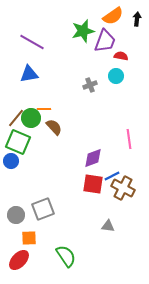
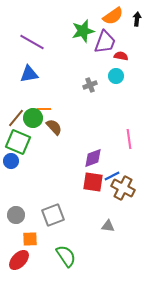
purple trapezoid: moved 1 px down
green circle: moved 2 px right
red square: moved 2 px up
gray square: moved 10 px right, 6 px down
orange square: moved 1 px right, 1 px down
